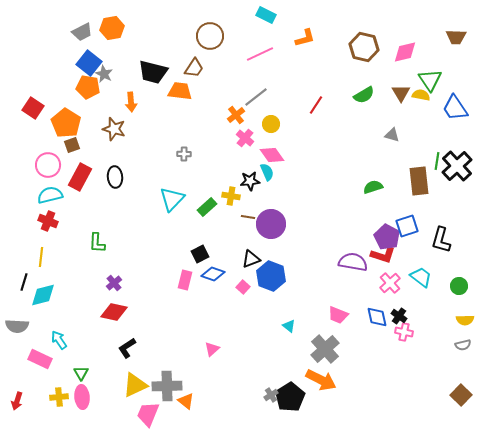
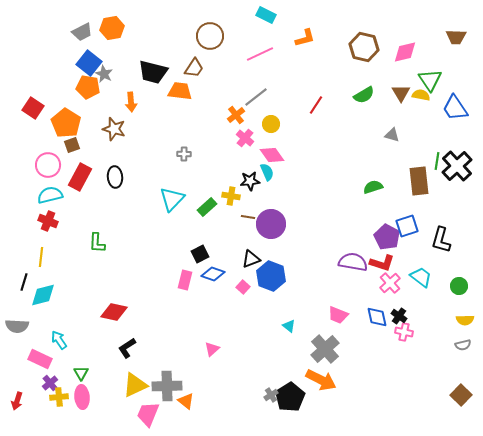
red L-shape at (383, 255): moved 1 px left, 8 px down
purple cross at (114, 283): moved 64 px left, 100 px down
